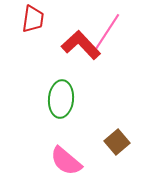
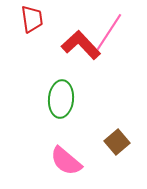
red trapezoid: moved 1 px left; rotated 16 degrees counterclockwise
pink line: moved 2 px right
